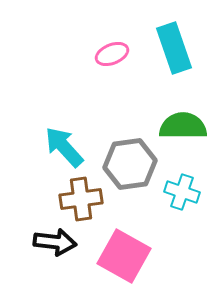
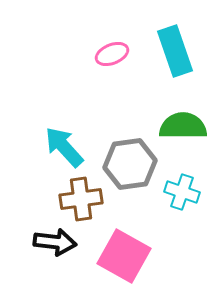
cyan rectangle: moved 1 px right, 3 px down
